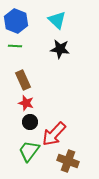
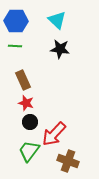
blue hexagon: rotated 20 degrees counterclockwise
